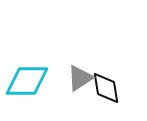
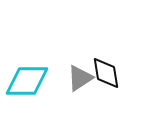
black diamond: moved 15 px up
